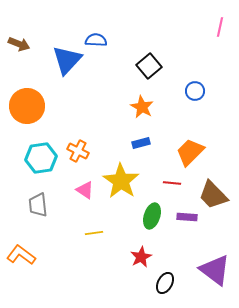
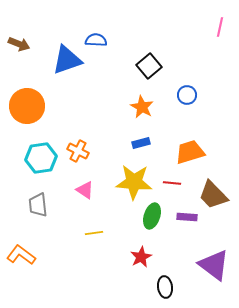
blue triangle: rotated 28 degrees clockwise
blue circle: moved 8 px left, 4 px down
orange trapezoid: rotated 28 degrees clockwise
yellow star: moved 13 px right, 1 px down; rotated 30 degrees counterclockwise
purple triangle: moved 1 px left, 5 px up
black ellipse: moved 4 px down; rotated 35 degrees counterclockwise
